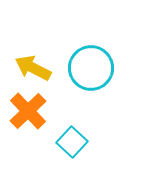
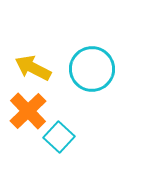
cyan circle: moved 1 px right, 1 px down
cyan square: moved 13 px left, 5 px up
